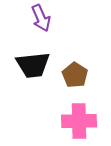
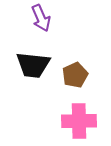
black trapezoid: rotated 12 degrees clockwise
brown pentagon: rotated 15 degrees clockwise
